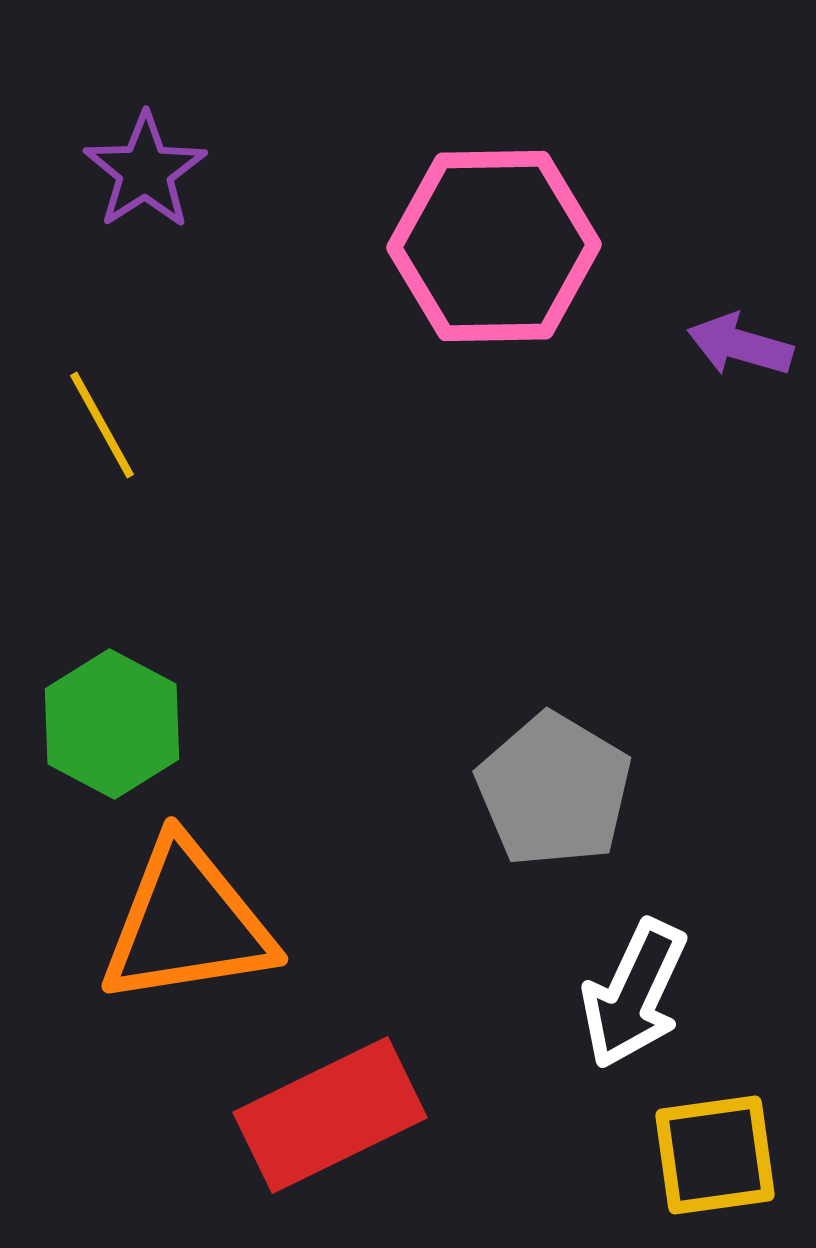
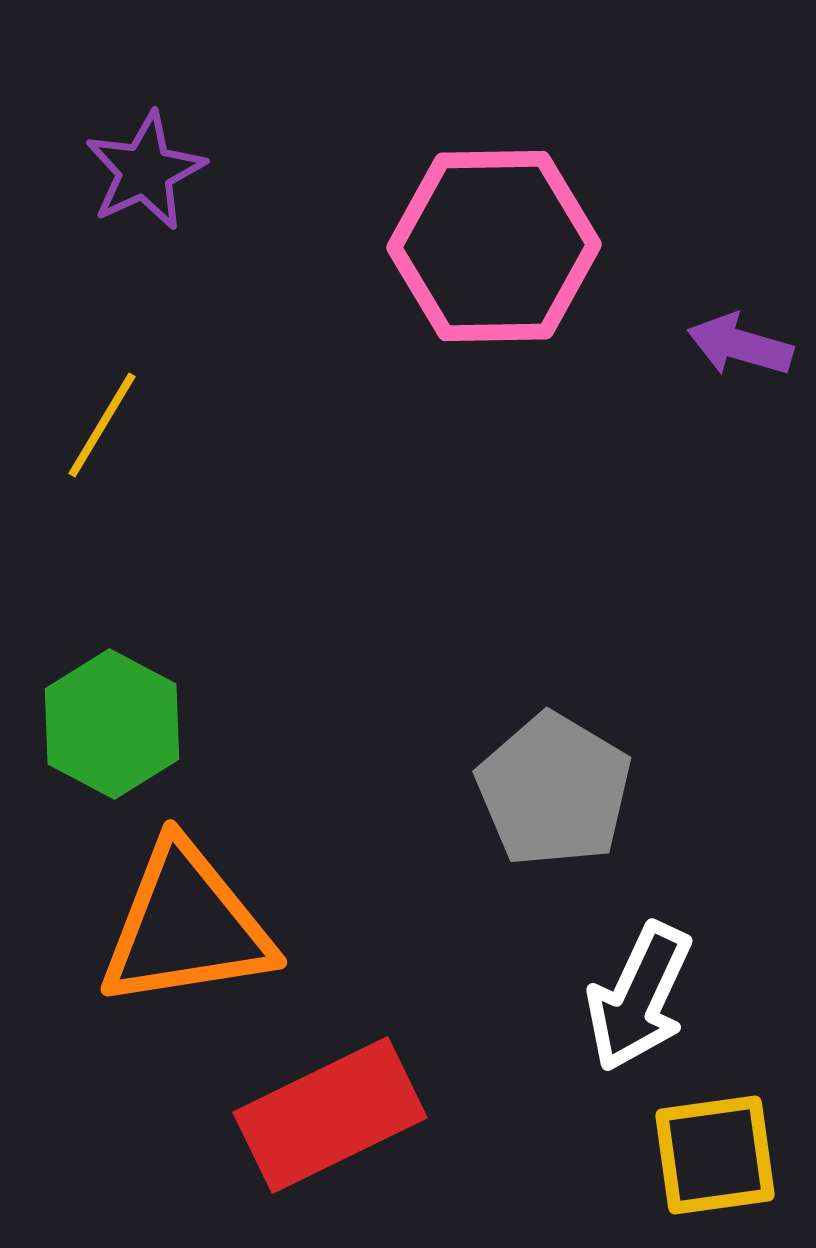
purple star: rotated 8 degrees clockwise
yellow line: rotated 60 degrees clockwise
orange triangle: moved 1 px left, 3 px down
white arrow: moved 5 px right, 3 px down
